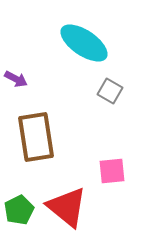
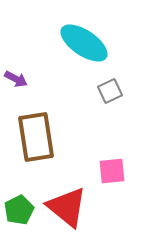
gray square: rotated 35 degrees clockwise
